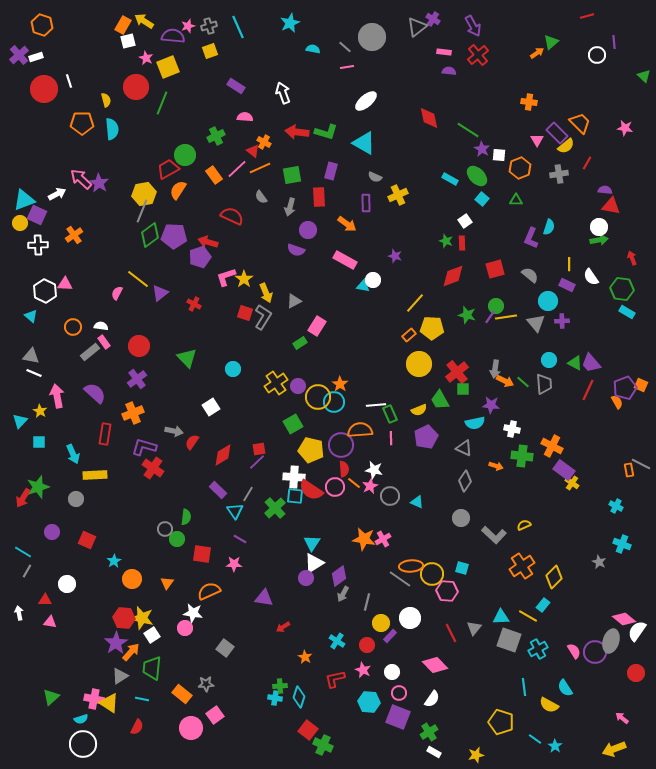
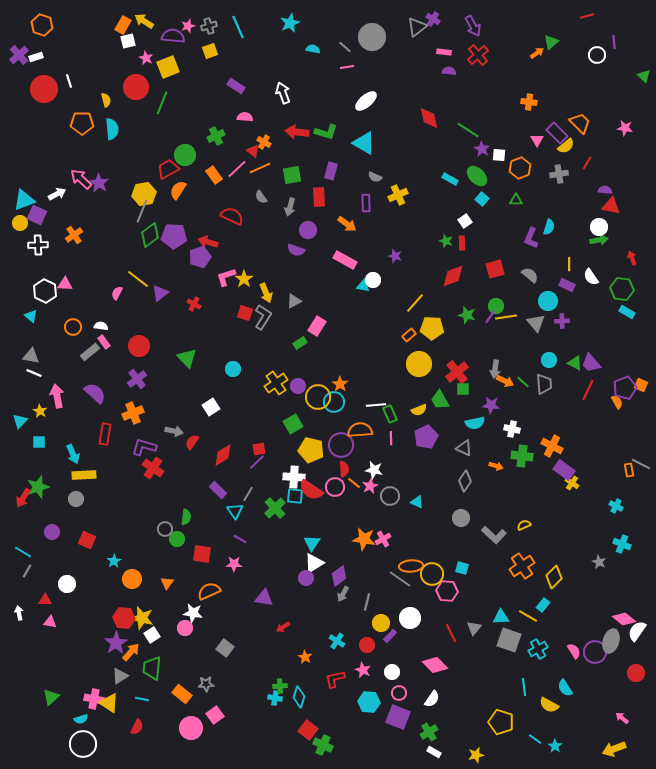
yellow rectangle at (95, 475): moved 11 px left
